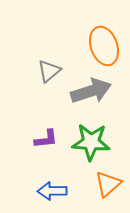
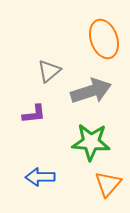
orange ellipse: moved 7 px up
purple L-shape: moved 12 px left, 25 px up
orange triangle: rotated 8 degrees counterclockwise
blue arrow: moved 12 px left, 14 px up
